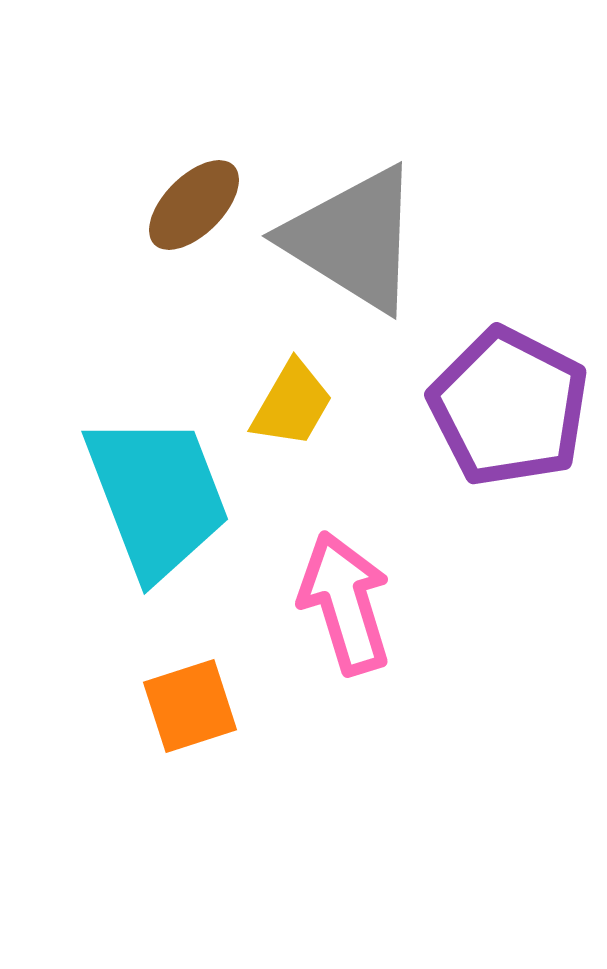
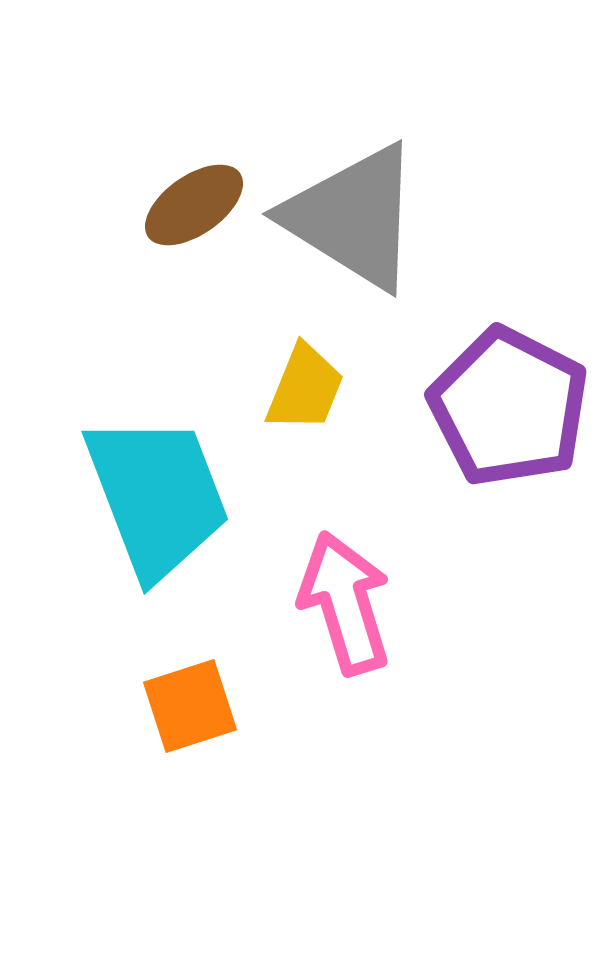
brown ellipse: rotated 10 degrees clockwise
gray triangle: moved 22 px up
yellow trapezoid: moved 13 px right, 16 px up; rotated 8 degrees counterclockwise
